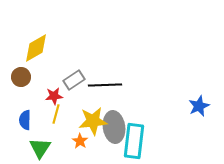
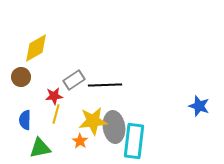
blue star: rotated 30 degrees counterclockwise
green triangle: rotated 45 degrees clockwise
